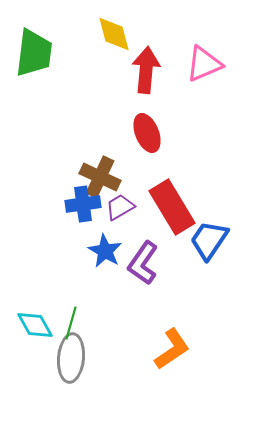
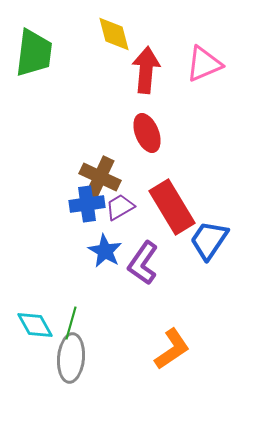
blue cross: moved 4 px right
